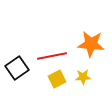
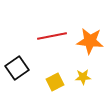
orange star: moved 1 px left, 3 px up
red line: moved 20 px up
yellow square: moved 2 px left, 3 px down
